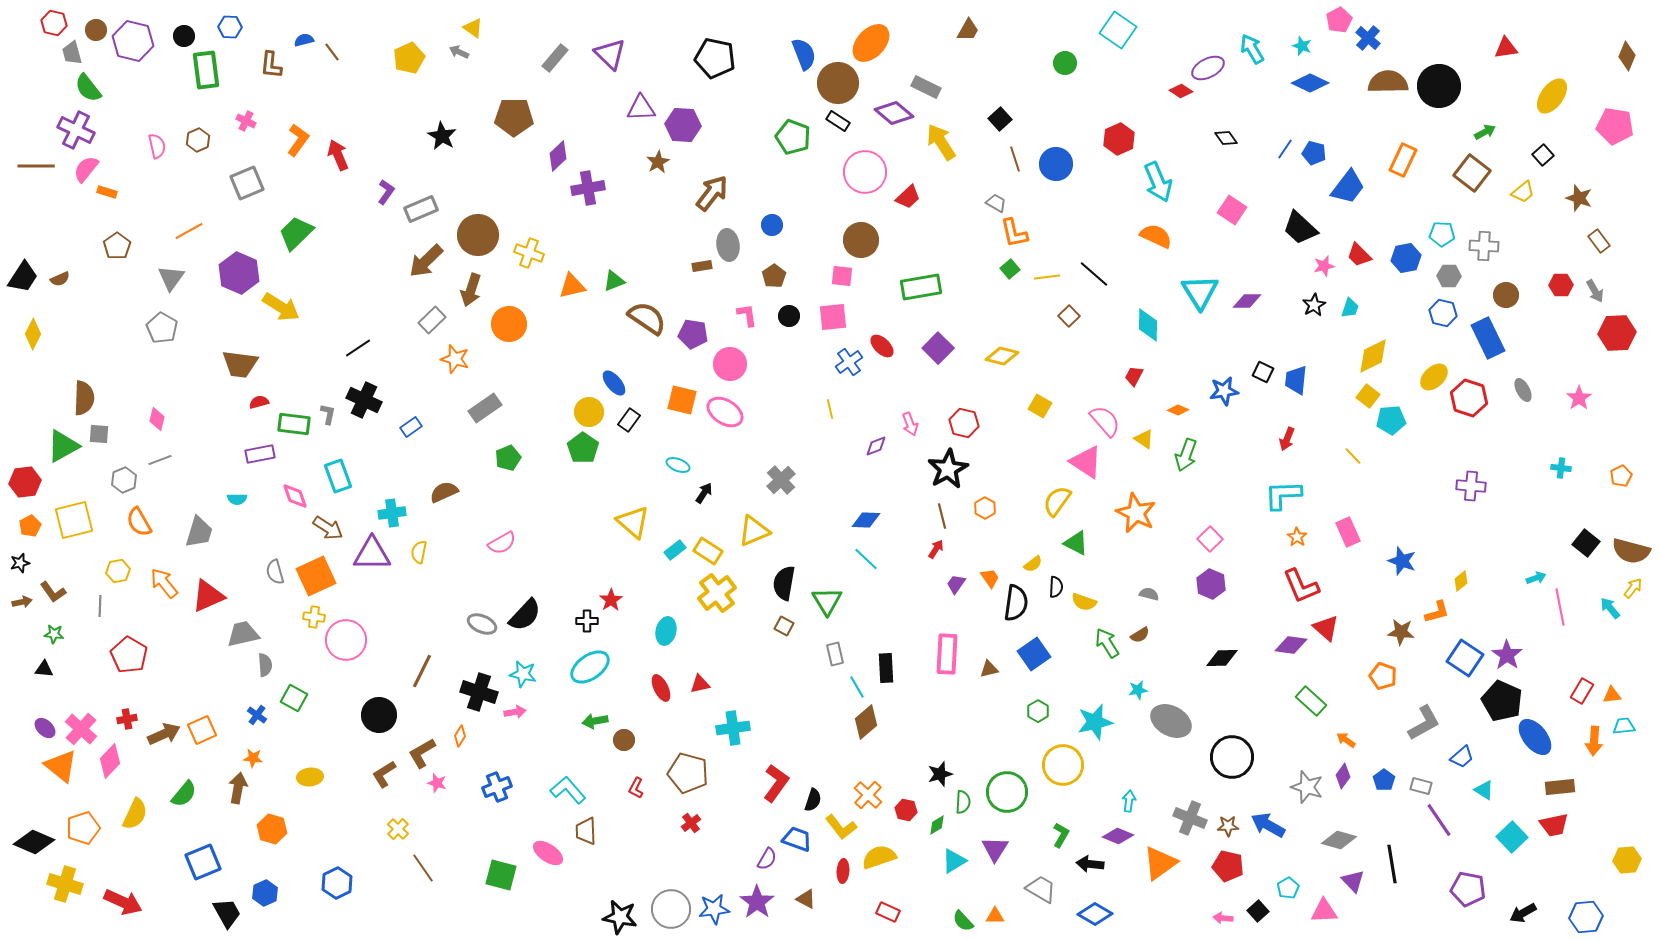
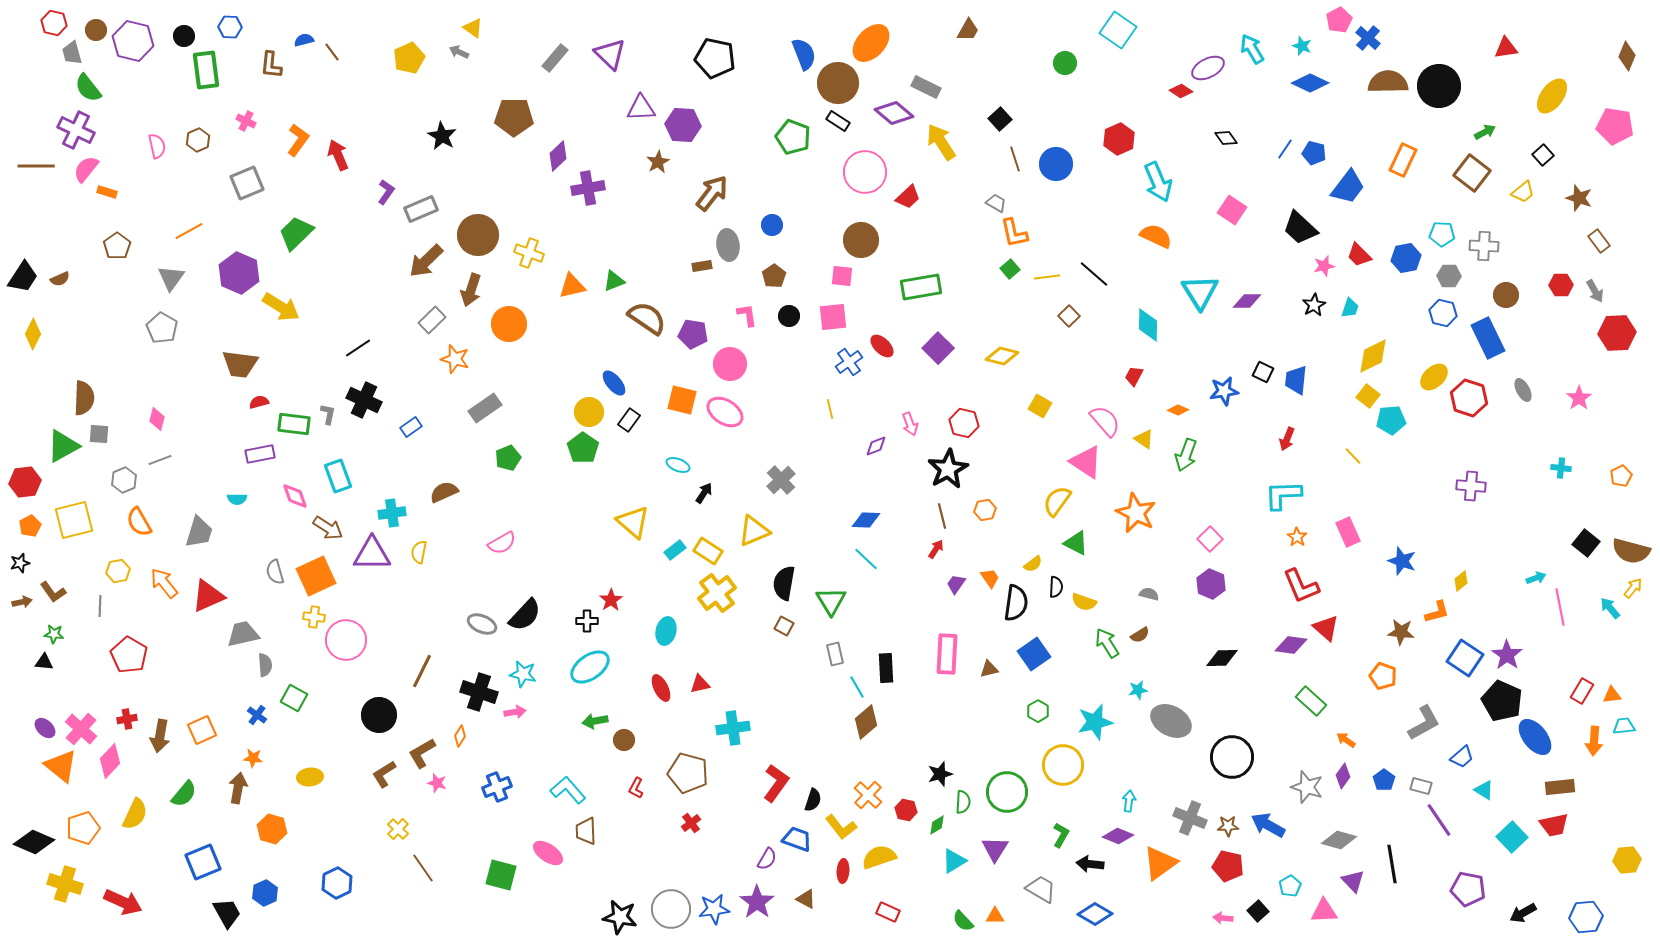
orange hexagon at (985, 508): moved 2 px down; rotated 20 degrees clockwise
green triangle at (827, 601): moved 4 px right
black triangle at (44, 669): moved 7 px up
brown arrow at (164, 734): moved 4 px left, 2 px down; rotated 124 degrees clockwise
cyan pentagon at (1288, 888): moved 2 px right, 2 px up
